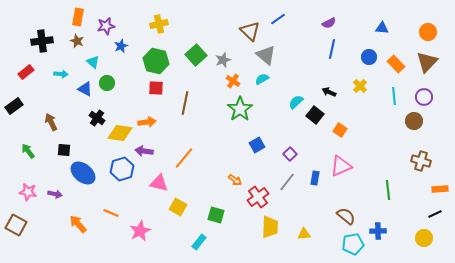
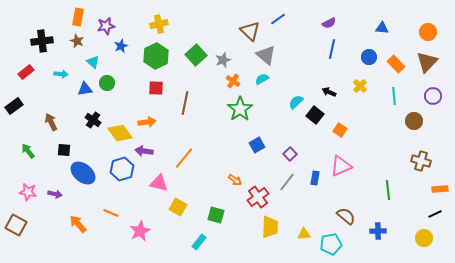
green hexagon at (156, 61): moved 5 px up; rotated 20 degrees clockwise
blue triangle at (85, 89): rotated 35 degrees counterclockwise
purple circle at (424, 97): moved 9 px right, 1 px up
black cross at (97, 118): moved 4 px left, 2 px down
yellow diamond at (120, 133): rotated 45 degrees clockwise
cyan pentagon at (353, 244): moved 22 px left
